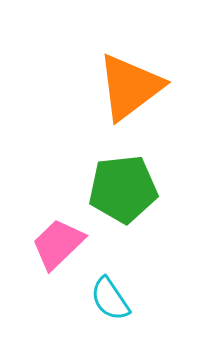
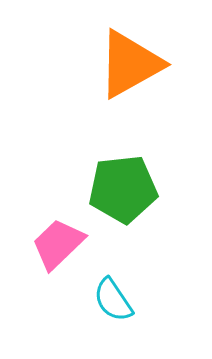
orange triangle: moved 23 px up; rotated 8 degrees clockwise
cyan semicircle: moved 3 px right, 1 px down
